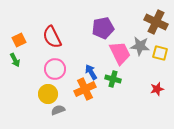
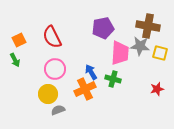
brown cross: moved 8 px left, 4 px down; rotated 15 degrees counterclockwise
pink trapezoid: rotated 30 degrees clockwise
